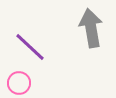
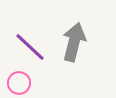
gray arrow: moved 17 px left, 14 px down; rotated 24 degrees clockwise
